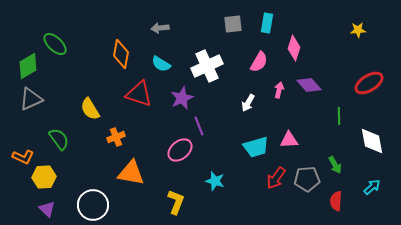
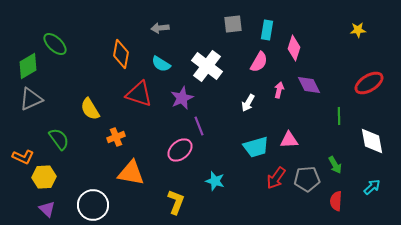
cyan rectangle: moved 7 px down
white cross: rotated 28 degrees counterclockwise
purple diamond: rotated 15 degrees clockwise
